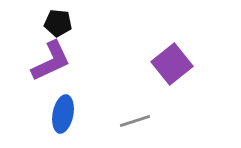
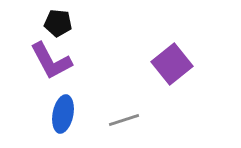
purple L-shape: rotated 87 degrees clockwise
gray line: moved 11 px left, 1 px up
